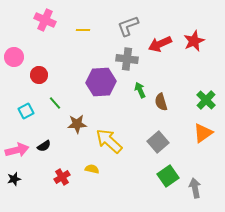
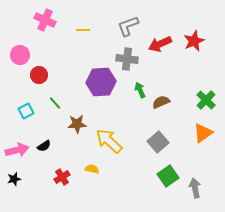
pink circle: moved 6 px right, 2 px up
brown semicircle: rotated 84 degrees clockwise
